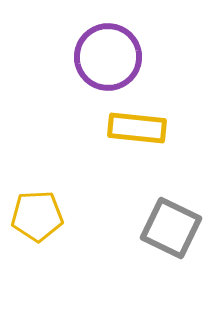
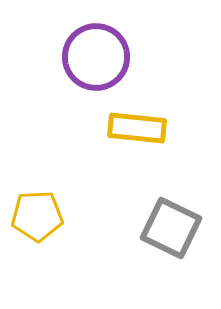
purple circle: moved 12 px left
